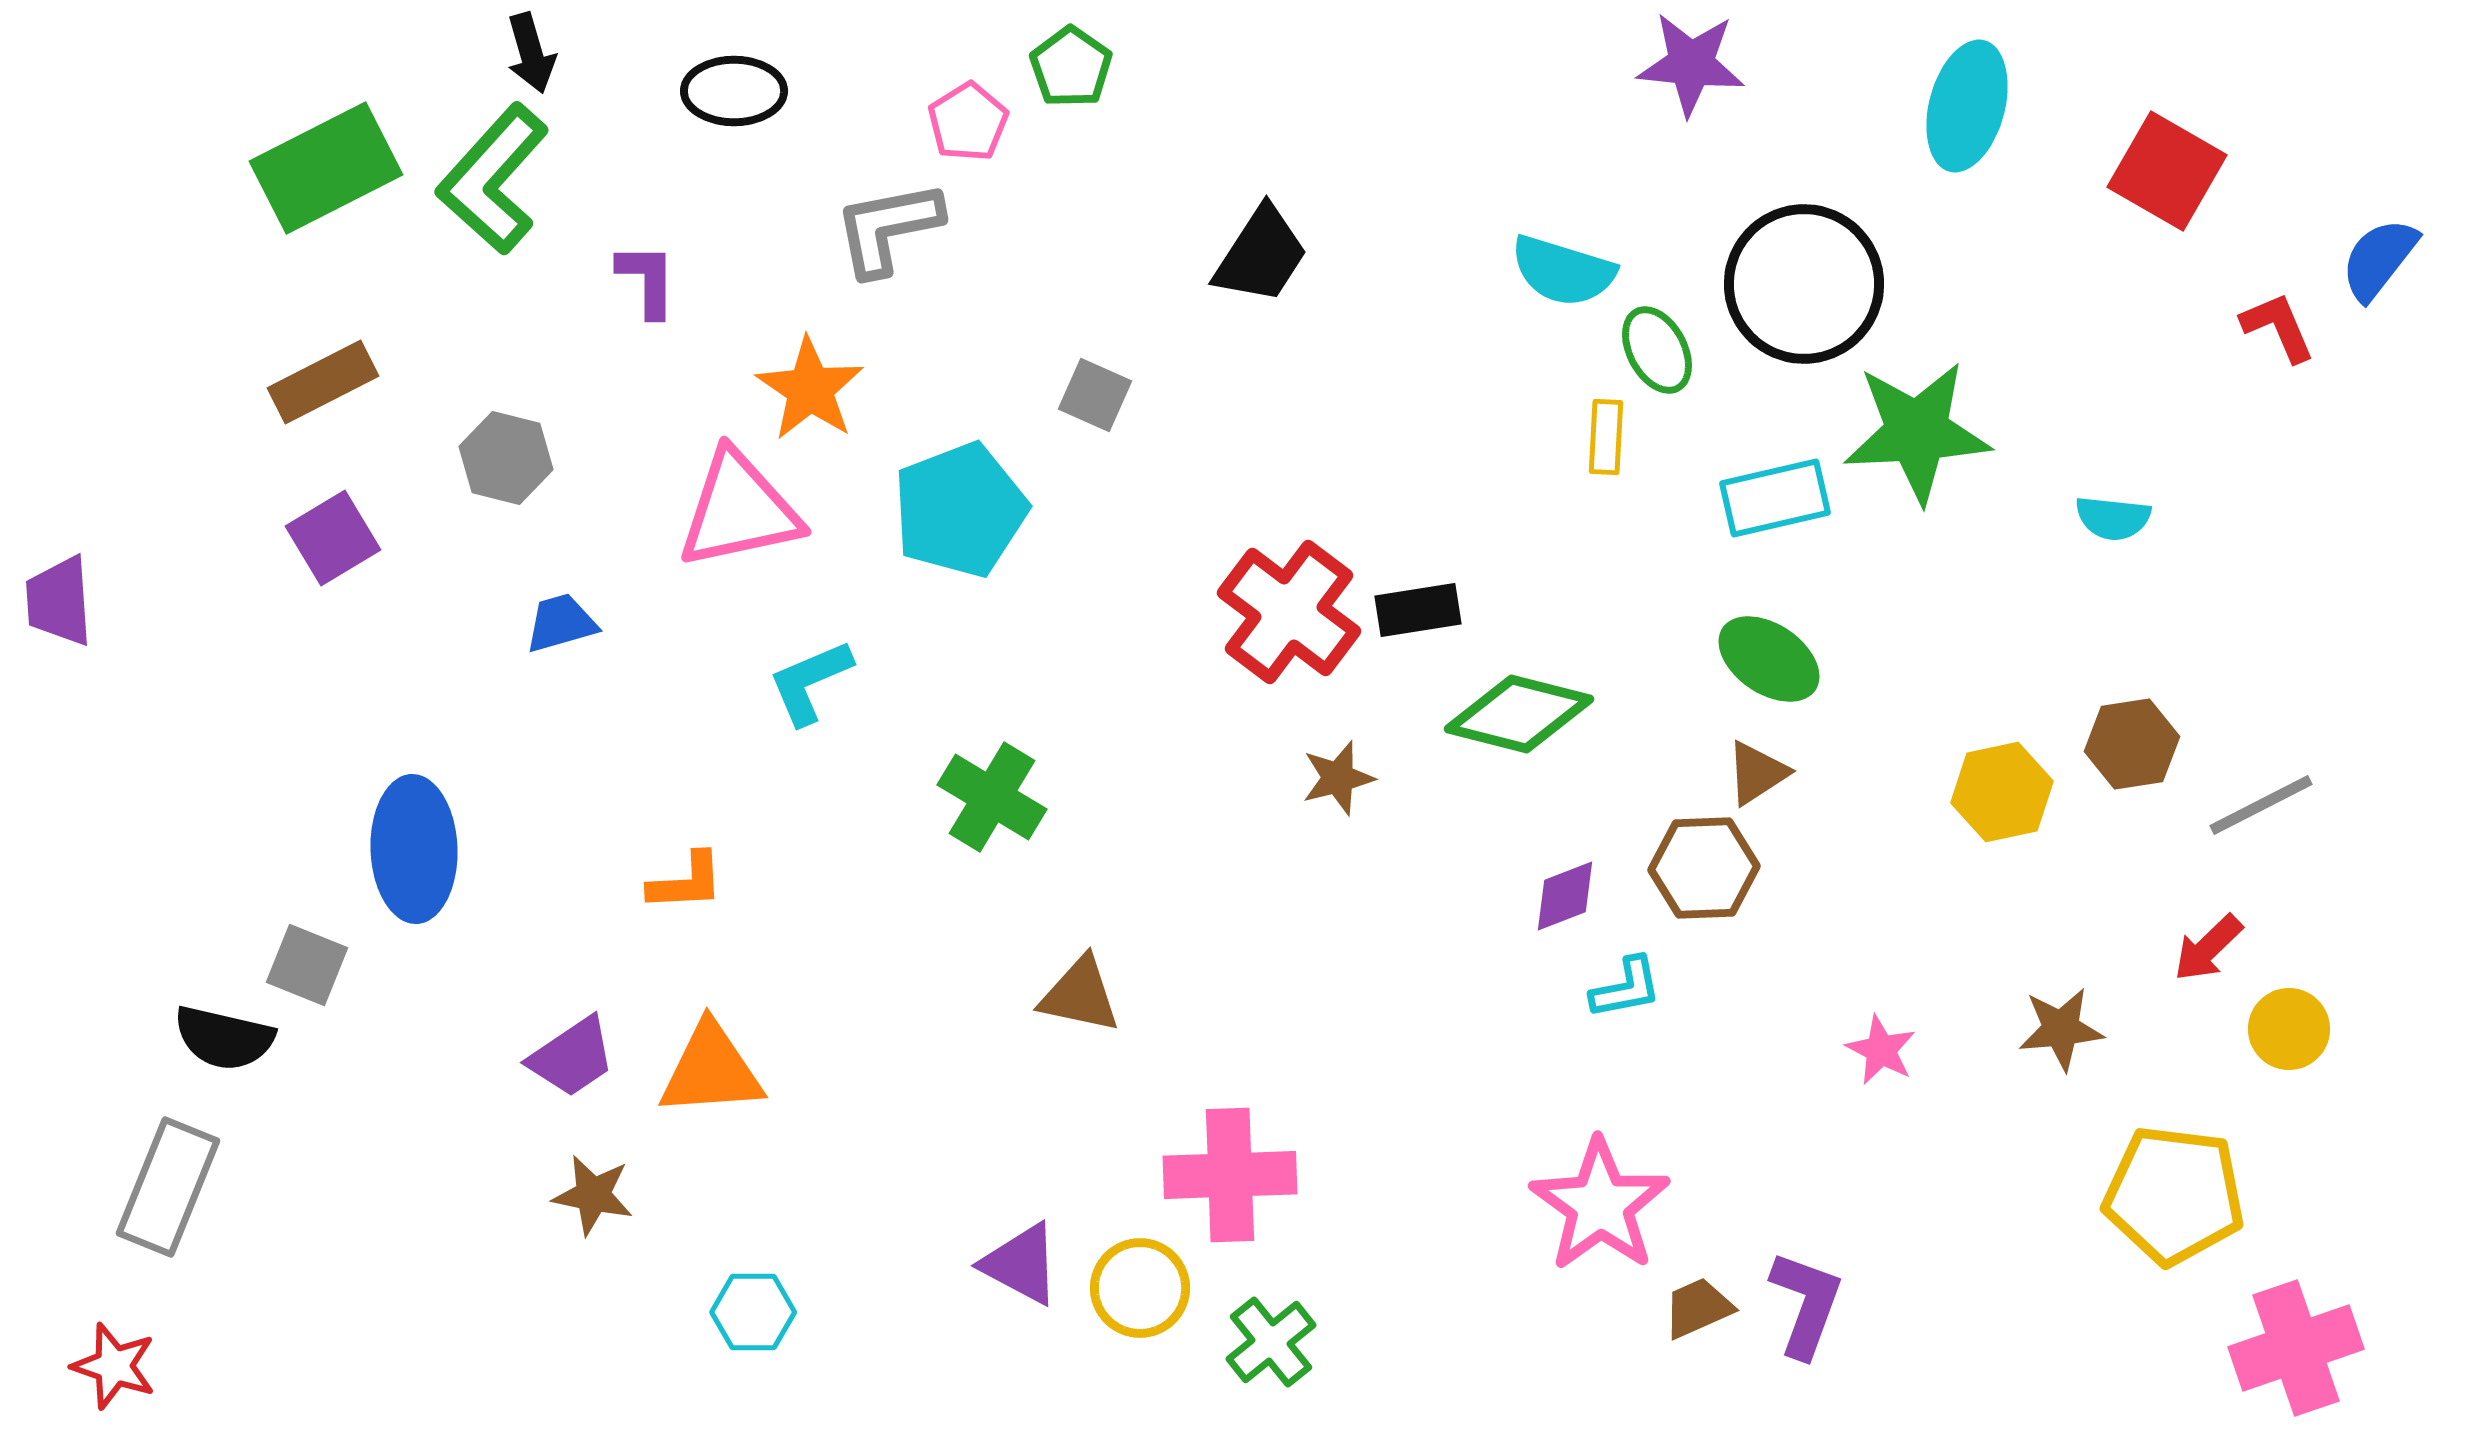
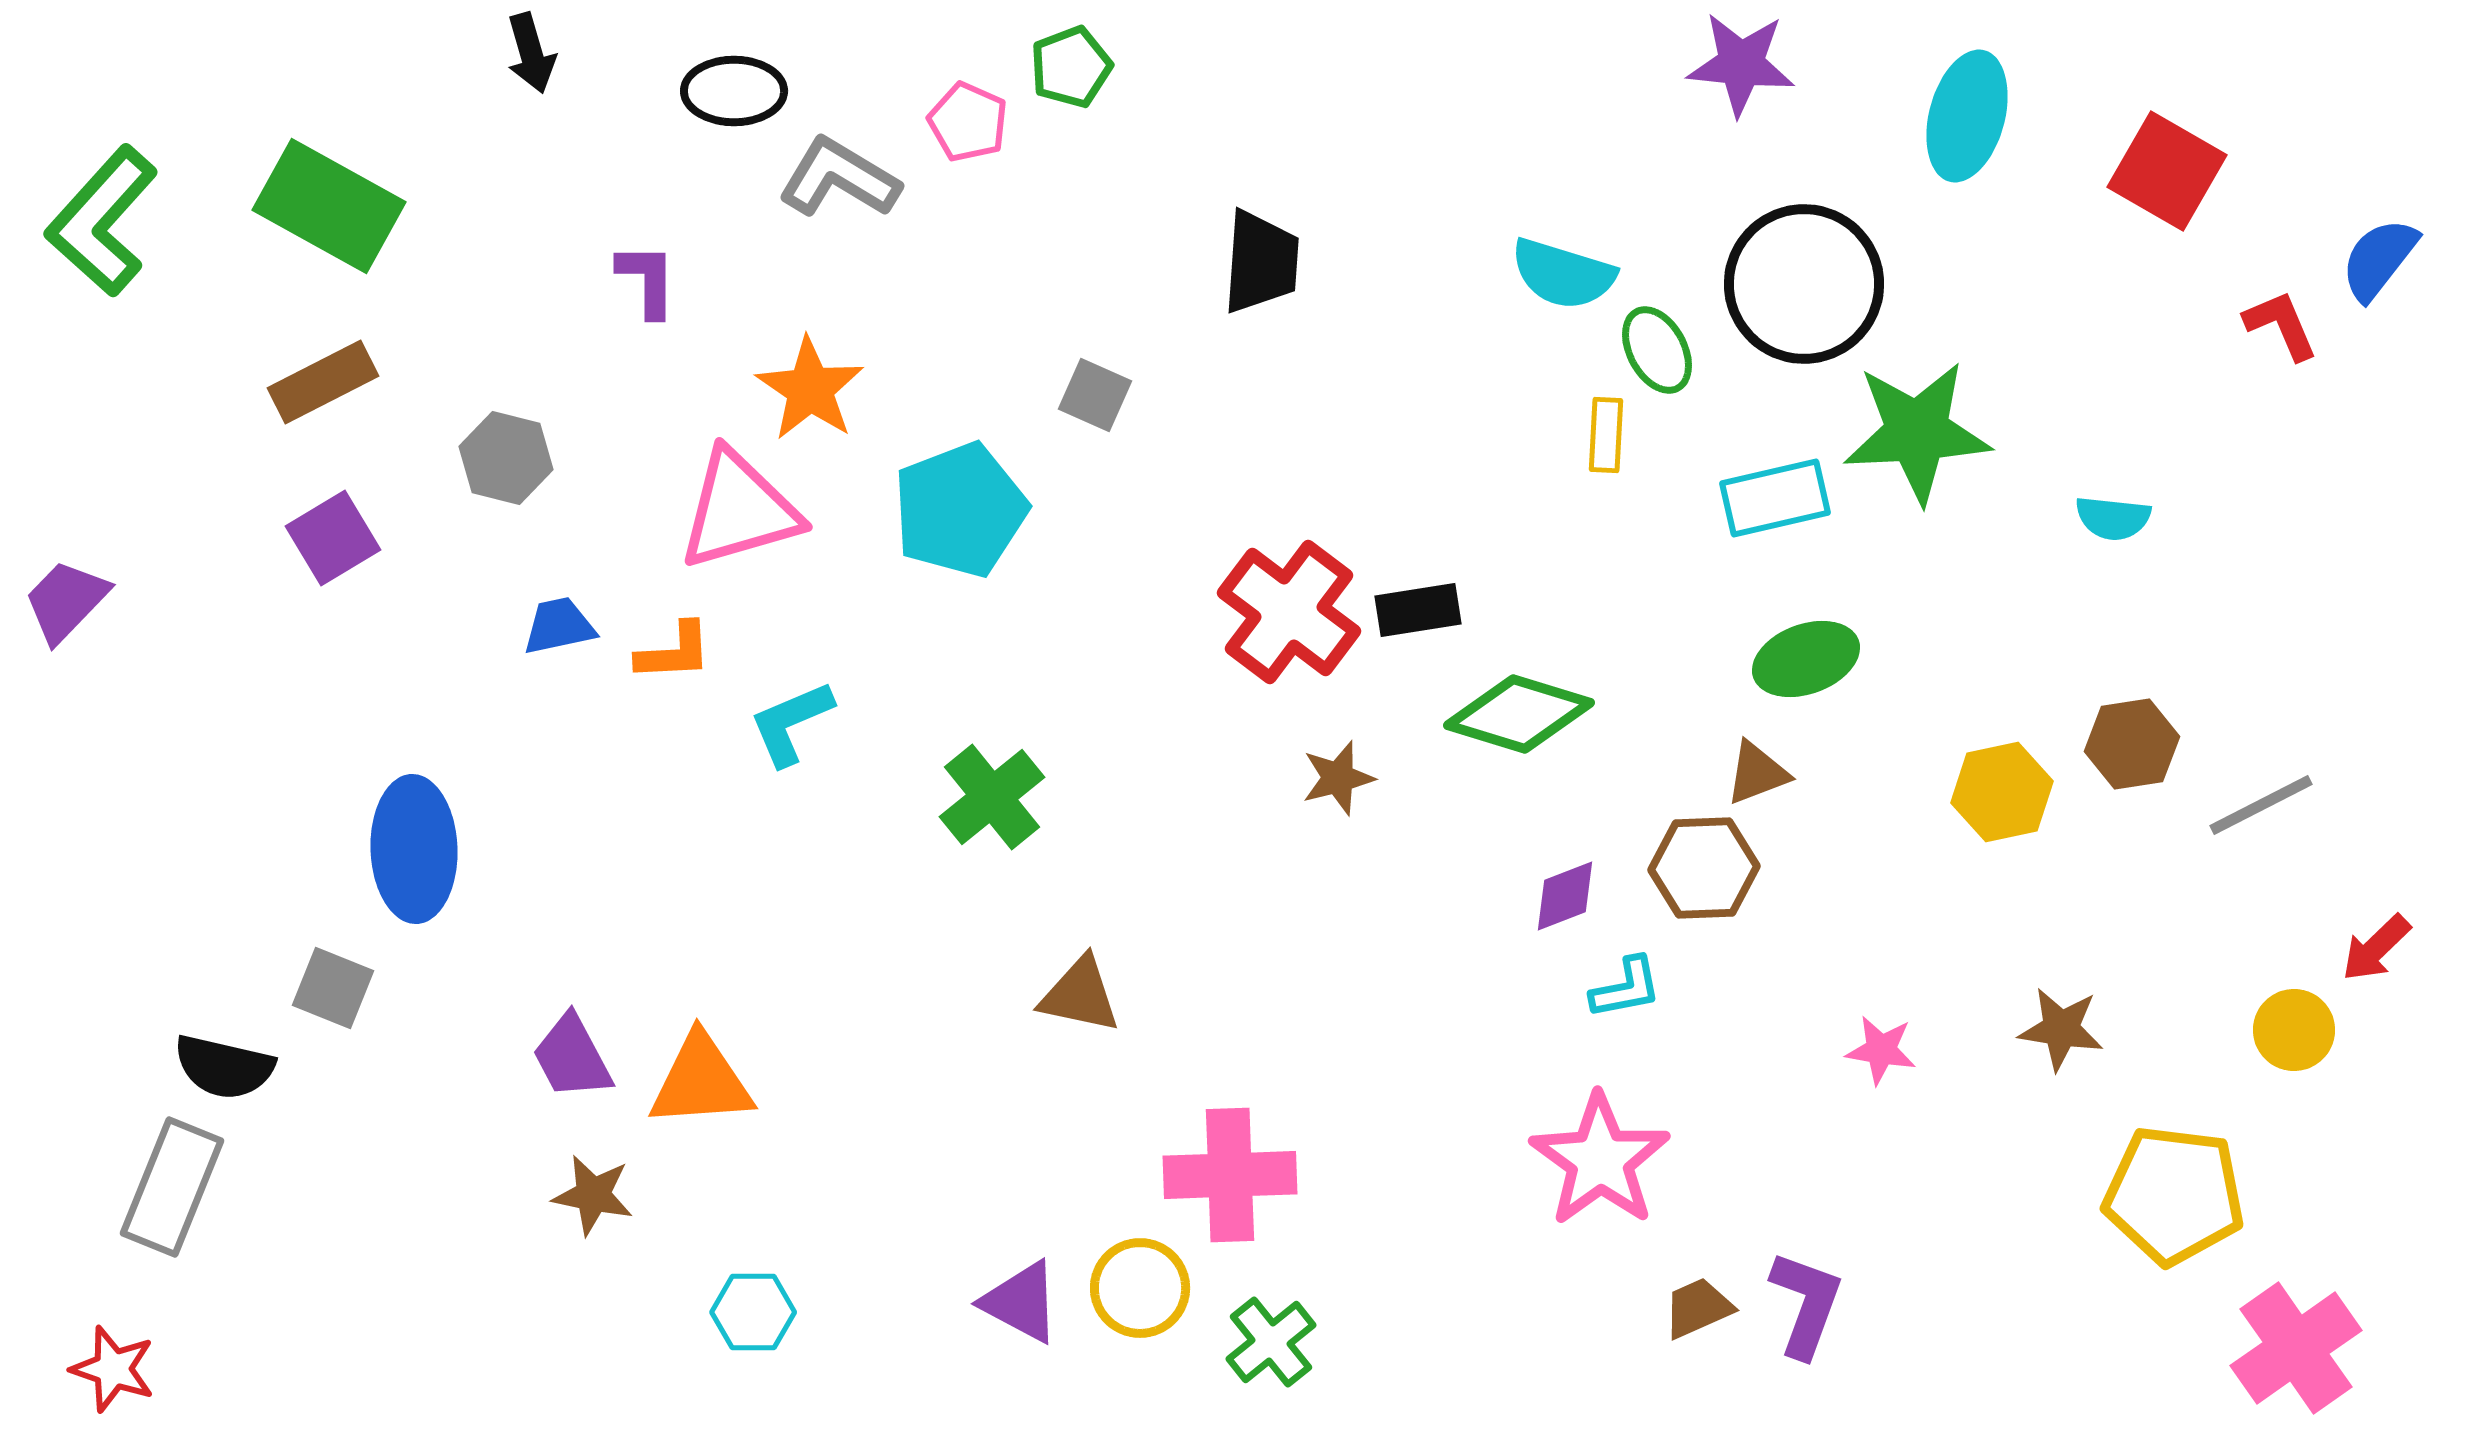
purple star at (1691, 64): moved 50 px right
green pentagon at (1071, 67): rotated 16 degrees clockwise
cyan ellipse at (1967, 106): moved 10 px down
pink pentagon at (968, 122): rotated 16 degrees counterclockwise
green rectangle at (326, 168): moved 3 px right, 38 px down; rotated 56 degrees clockwise
green L-shape at (493, 179): moved 391 px left, 42 px down
gray L-shape at (888, 228): moved 49 px left, 50 px up; rotated 42 degrees clockwise
black trapezoid at (1261, 255): moved 7 px down; rotated 29 degrees counterclockwise
cyan semicircle at (1563, 271): moved 3 px down
red L-shape at (2278, 327): moved 3 px right, 2 px up
yellow rectangle at (1606, 437): moved 2 px up
pink triangle at (739, 510): rotated 4 degrees counterclockwise
purple trapezoid at (59, 601): moved 7 px right; rotated 48 degrees clockwise
blue trapezoid at (561, 623): moved 2 px left, 3 px down; rotated 4 degrees clockwise
green ellipse at (1769, 659): moved 37 px right; rotated 54 degrees counterclockwise
cyan L-shape at (810, 682): moved 19 px left, 41 px down
green diamond at (1519, 714): rotated 3 degrees clockwise
brown triangle at (1757, 773): rotated 12 degrees clockwise
green cross at (992, 797): rotated 20 degrees clockwise
orange L-shape at (686, 882): moved 12 px left, 230 px up
red arrow at (2208, 948): moved 168 px right
gray square at (307, 965): moved 26 px right, 23 px down
brown star at (2061, 1029): rotated 14 degrees clockwise
yellow circle at (2289, 1029): moved 5 px right, 1 px down
black semicircle at (224, 1038): moved 29 px down
pink star at (1881, 1050): rotated 18 degrees counterclockwise
purple trapezoid at (572, 1057): rotated 96 degrees clockwise
orange triangle at (711, 1070): moved 10 px left, 11 px down
gray rectangle at (168, 1187): moved 4 px right
pink star at (1600, 1205): moved 45 px up
purple triangle at (1021, 1264): moved 38 px down
pink cross at (2296, 1348): rotated 16 degrees counterclockwise
red star at (114, 1366): moved 1 px left, 3 px down
